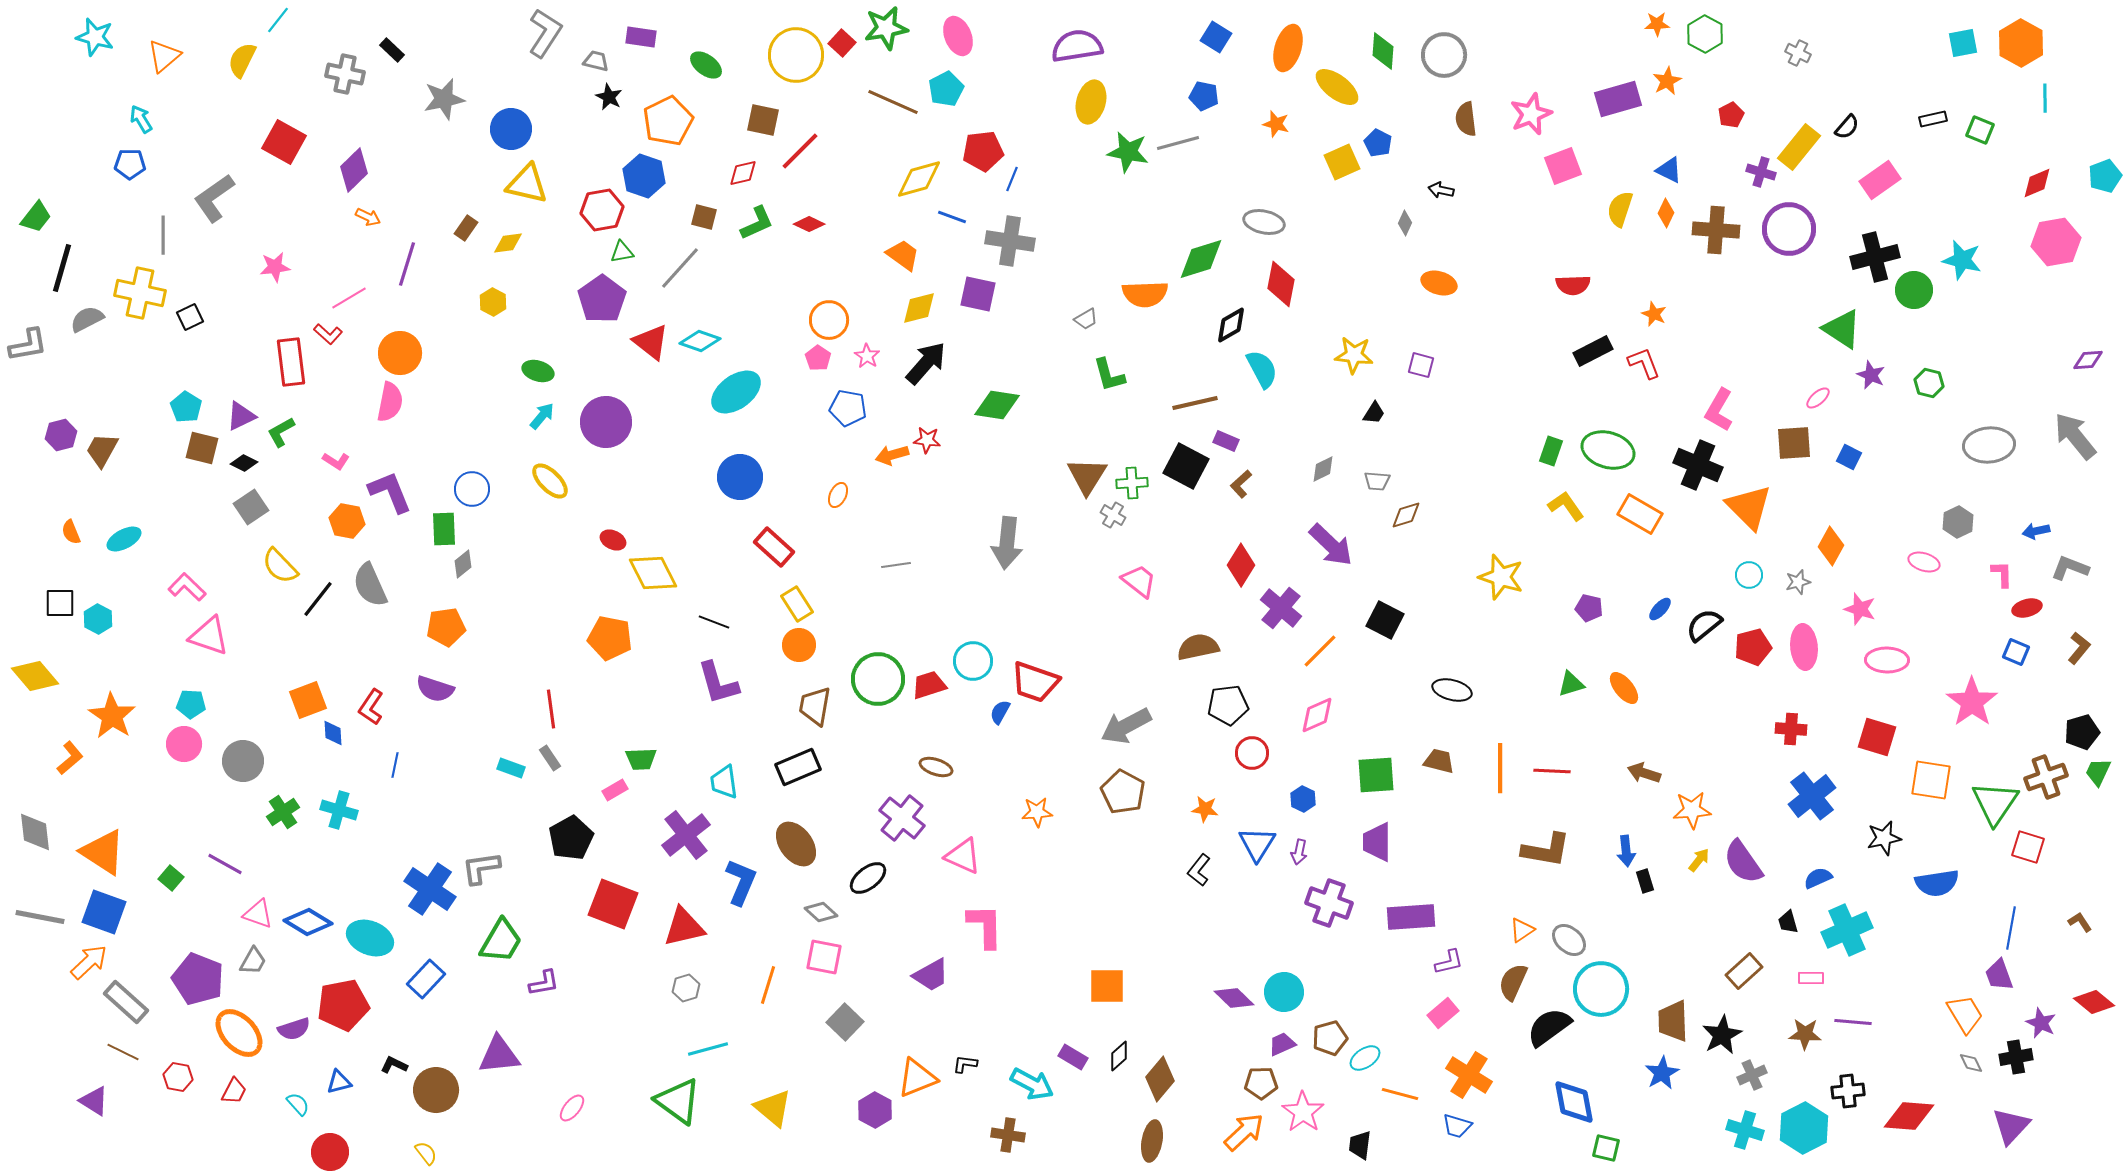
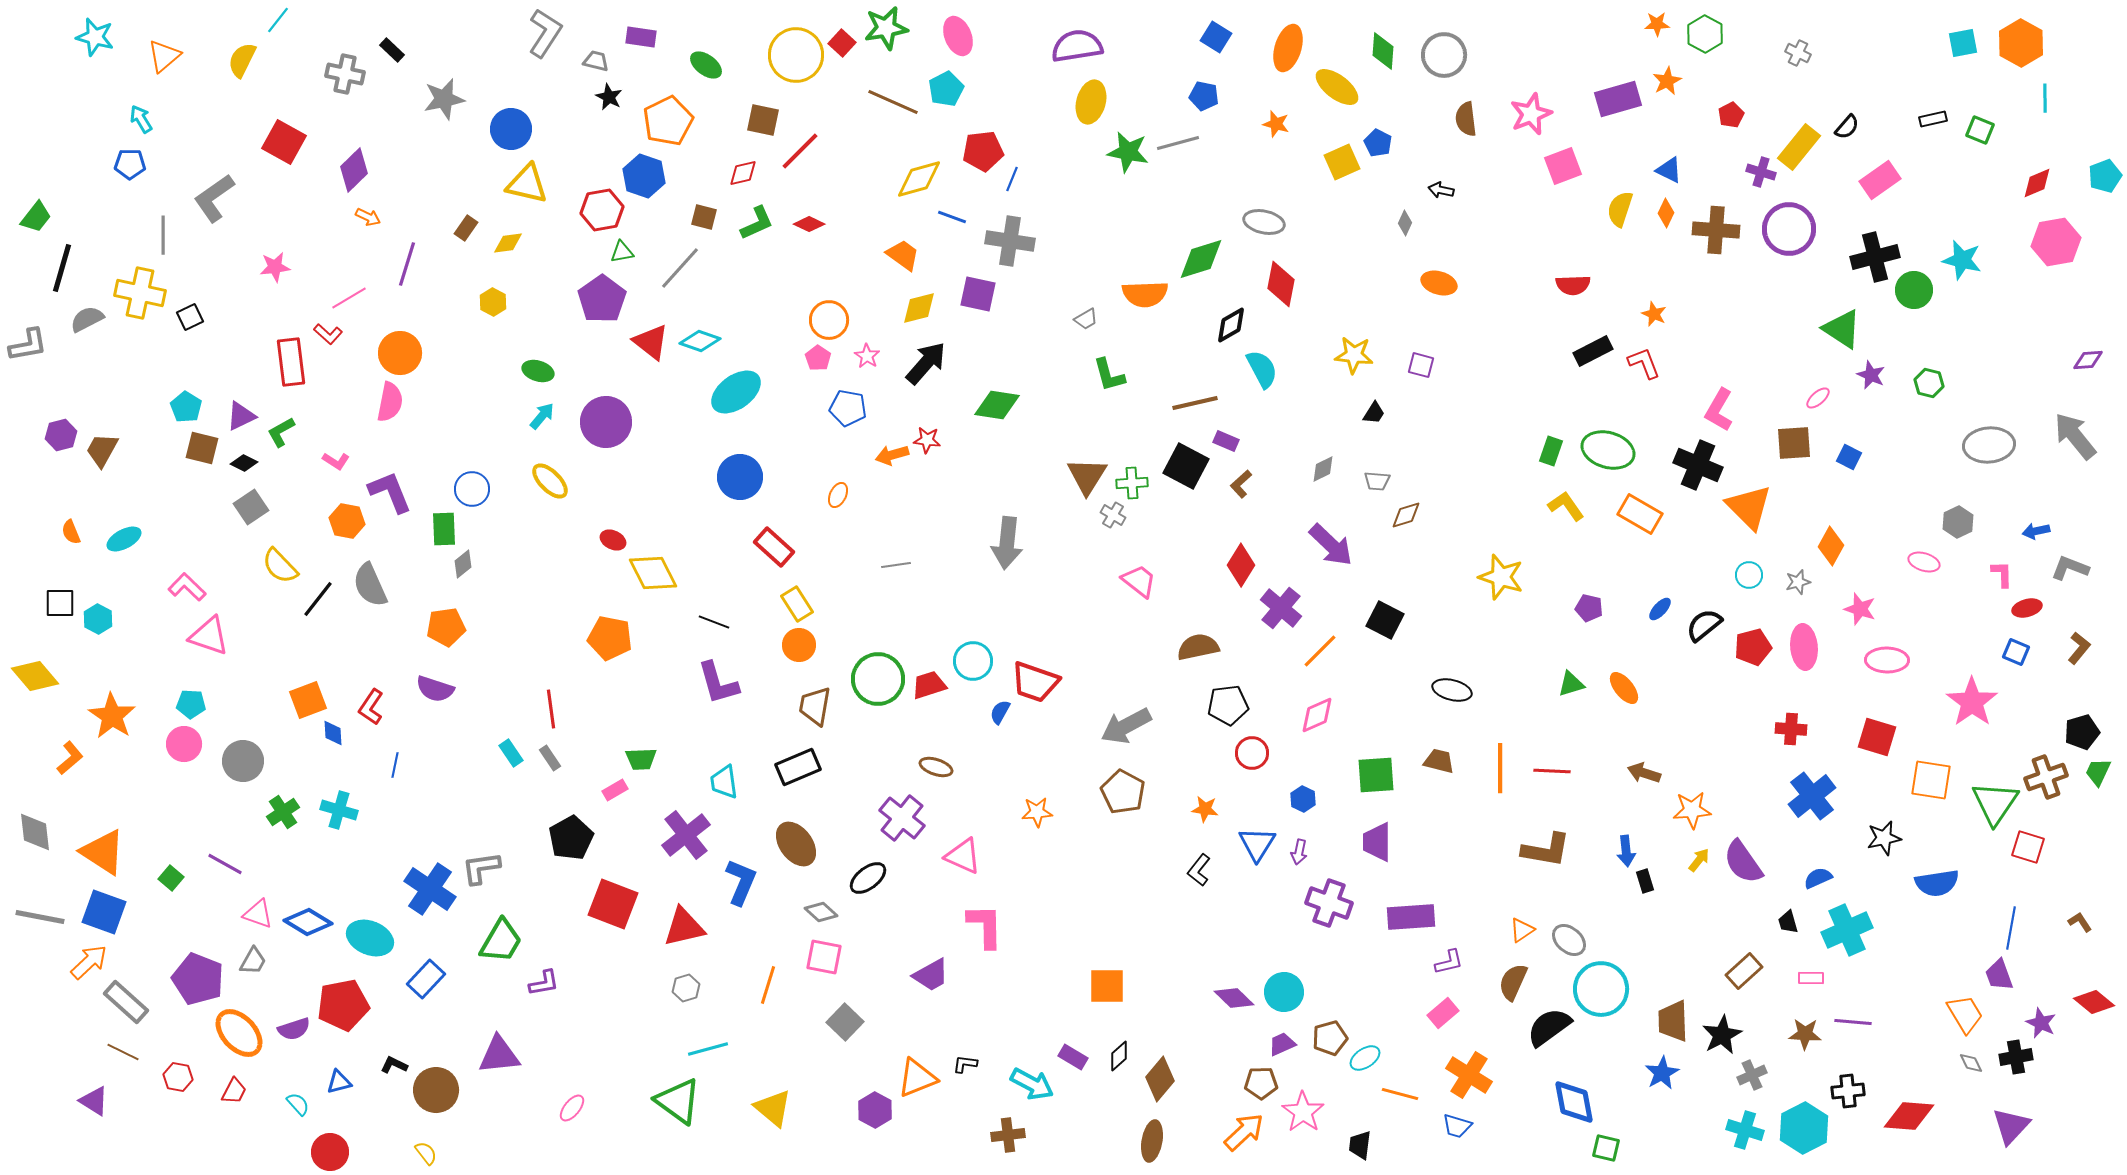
cyan rectangle at (511, 768): moved 15 px up; rotated 36 degrees clockwise
brown cross at (1008, 1135): rotated 16 degrees counterclockwise
